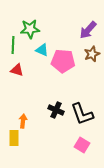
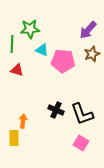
green line: moved 1 px left, 1 px up
pink square: moved 1 px left, 2 px up
